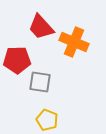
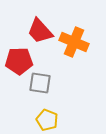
red trapezoid: moved 1 px left, 4 px down
red pentagon: moved 2 px right, 1 px down
gray square: moved 1 px down
